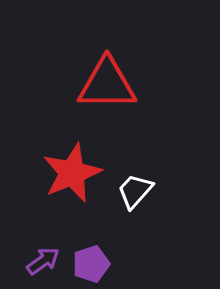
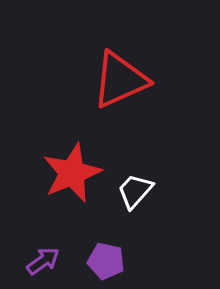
red triangle: moved 13 px right, 4 px up; rotated 24 degrees counterclockwise
purple pentagon: moved 15 px right, 3 px up; rotated 30 degrees clockwise
